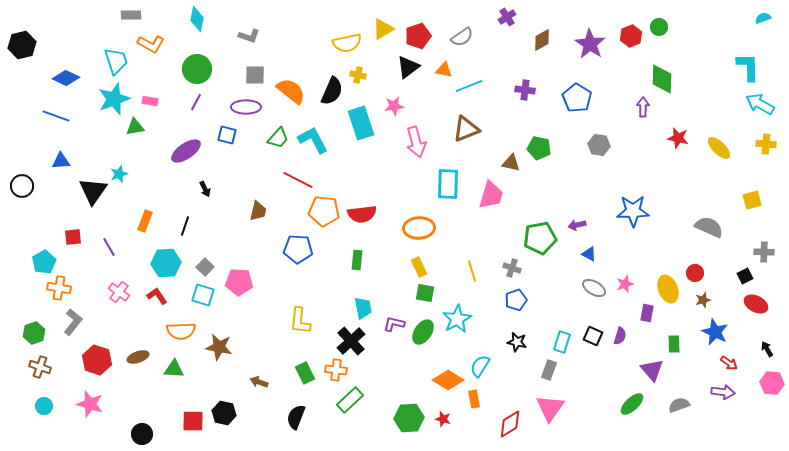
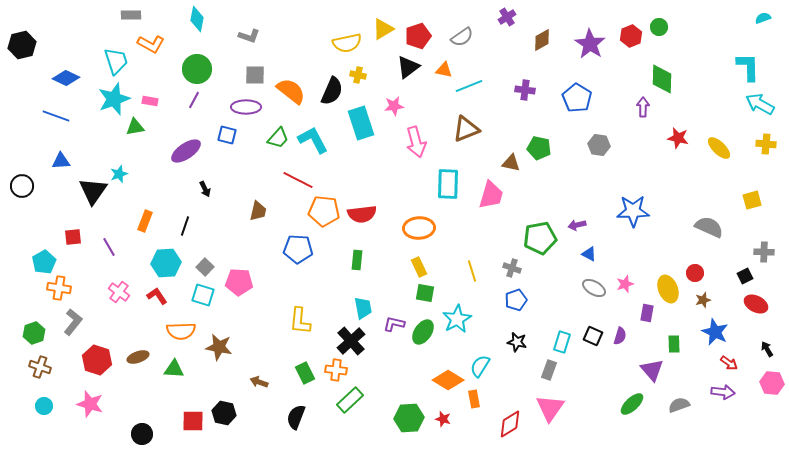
purple line at (196, 102): moved 2 px left, 2 px up
